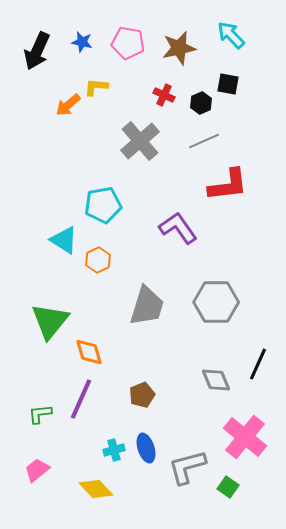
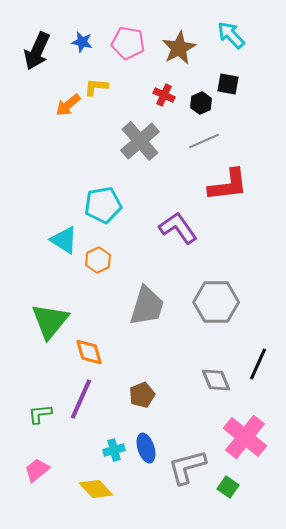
brown star: rotated 16 degrees counterclockwise
